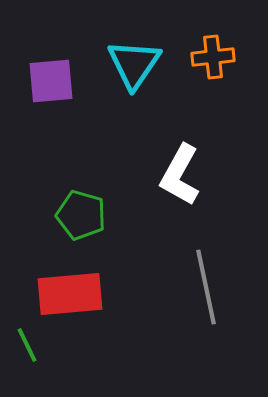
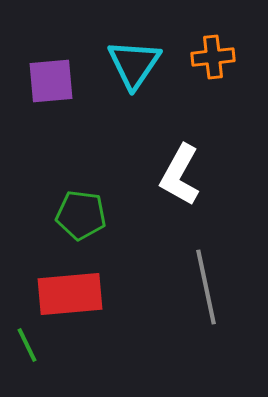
green pentagon: rotated 9 degrees counterclockwise
